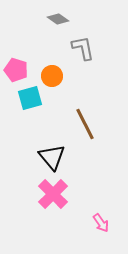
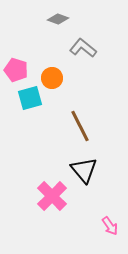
gray diamond: rotated 15 degrees counterclockwise
gray L-shape: rotated 40 degrees counterclockwise
orange circle: moved 2 px down
brown line: moved 5 px left, 2 px down
black triangle: moved 32 px right, 13 px down
pink cross: moved 1 px left, 2 px down
pink arrow: moved 9 px right, 3 px down
